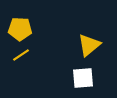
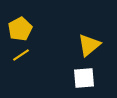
yellow pentagon: rotated 30 degrees counterclockwise
white square: moved 1 px right
